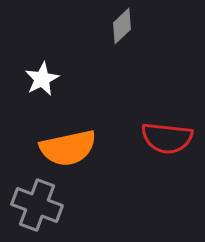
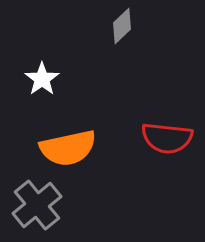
white star: rotated 8 degrees counterclockwise
gray cross: rotated 30 degrees clockwise
